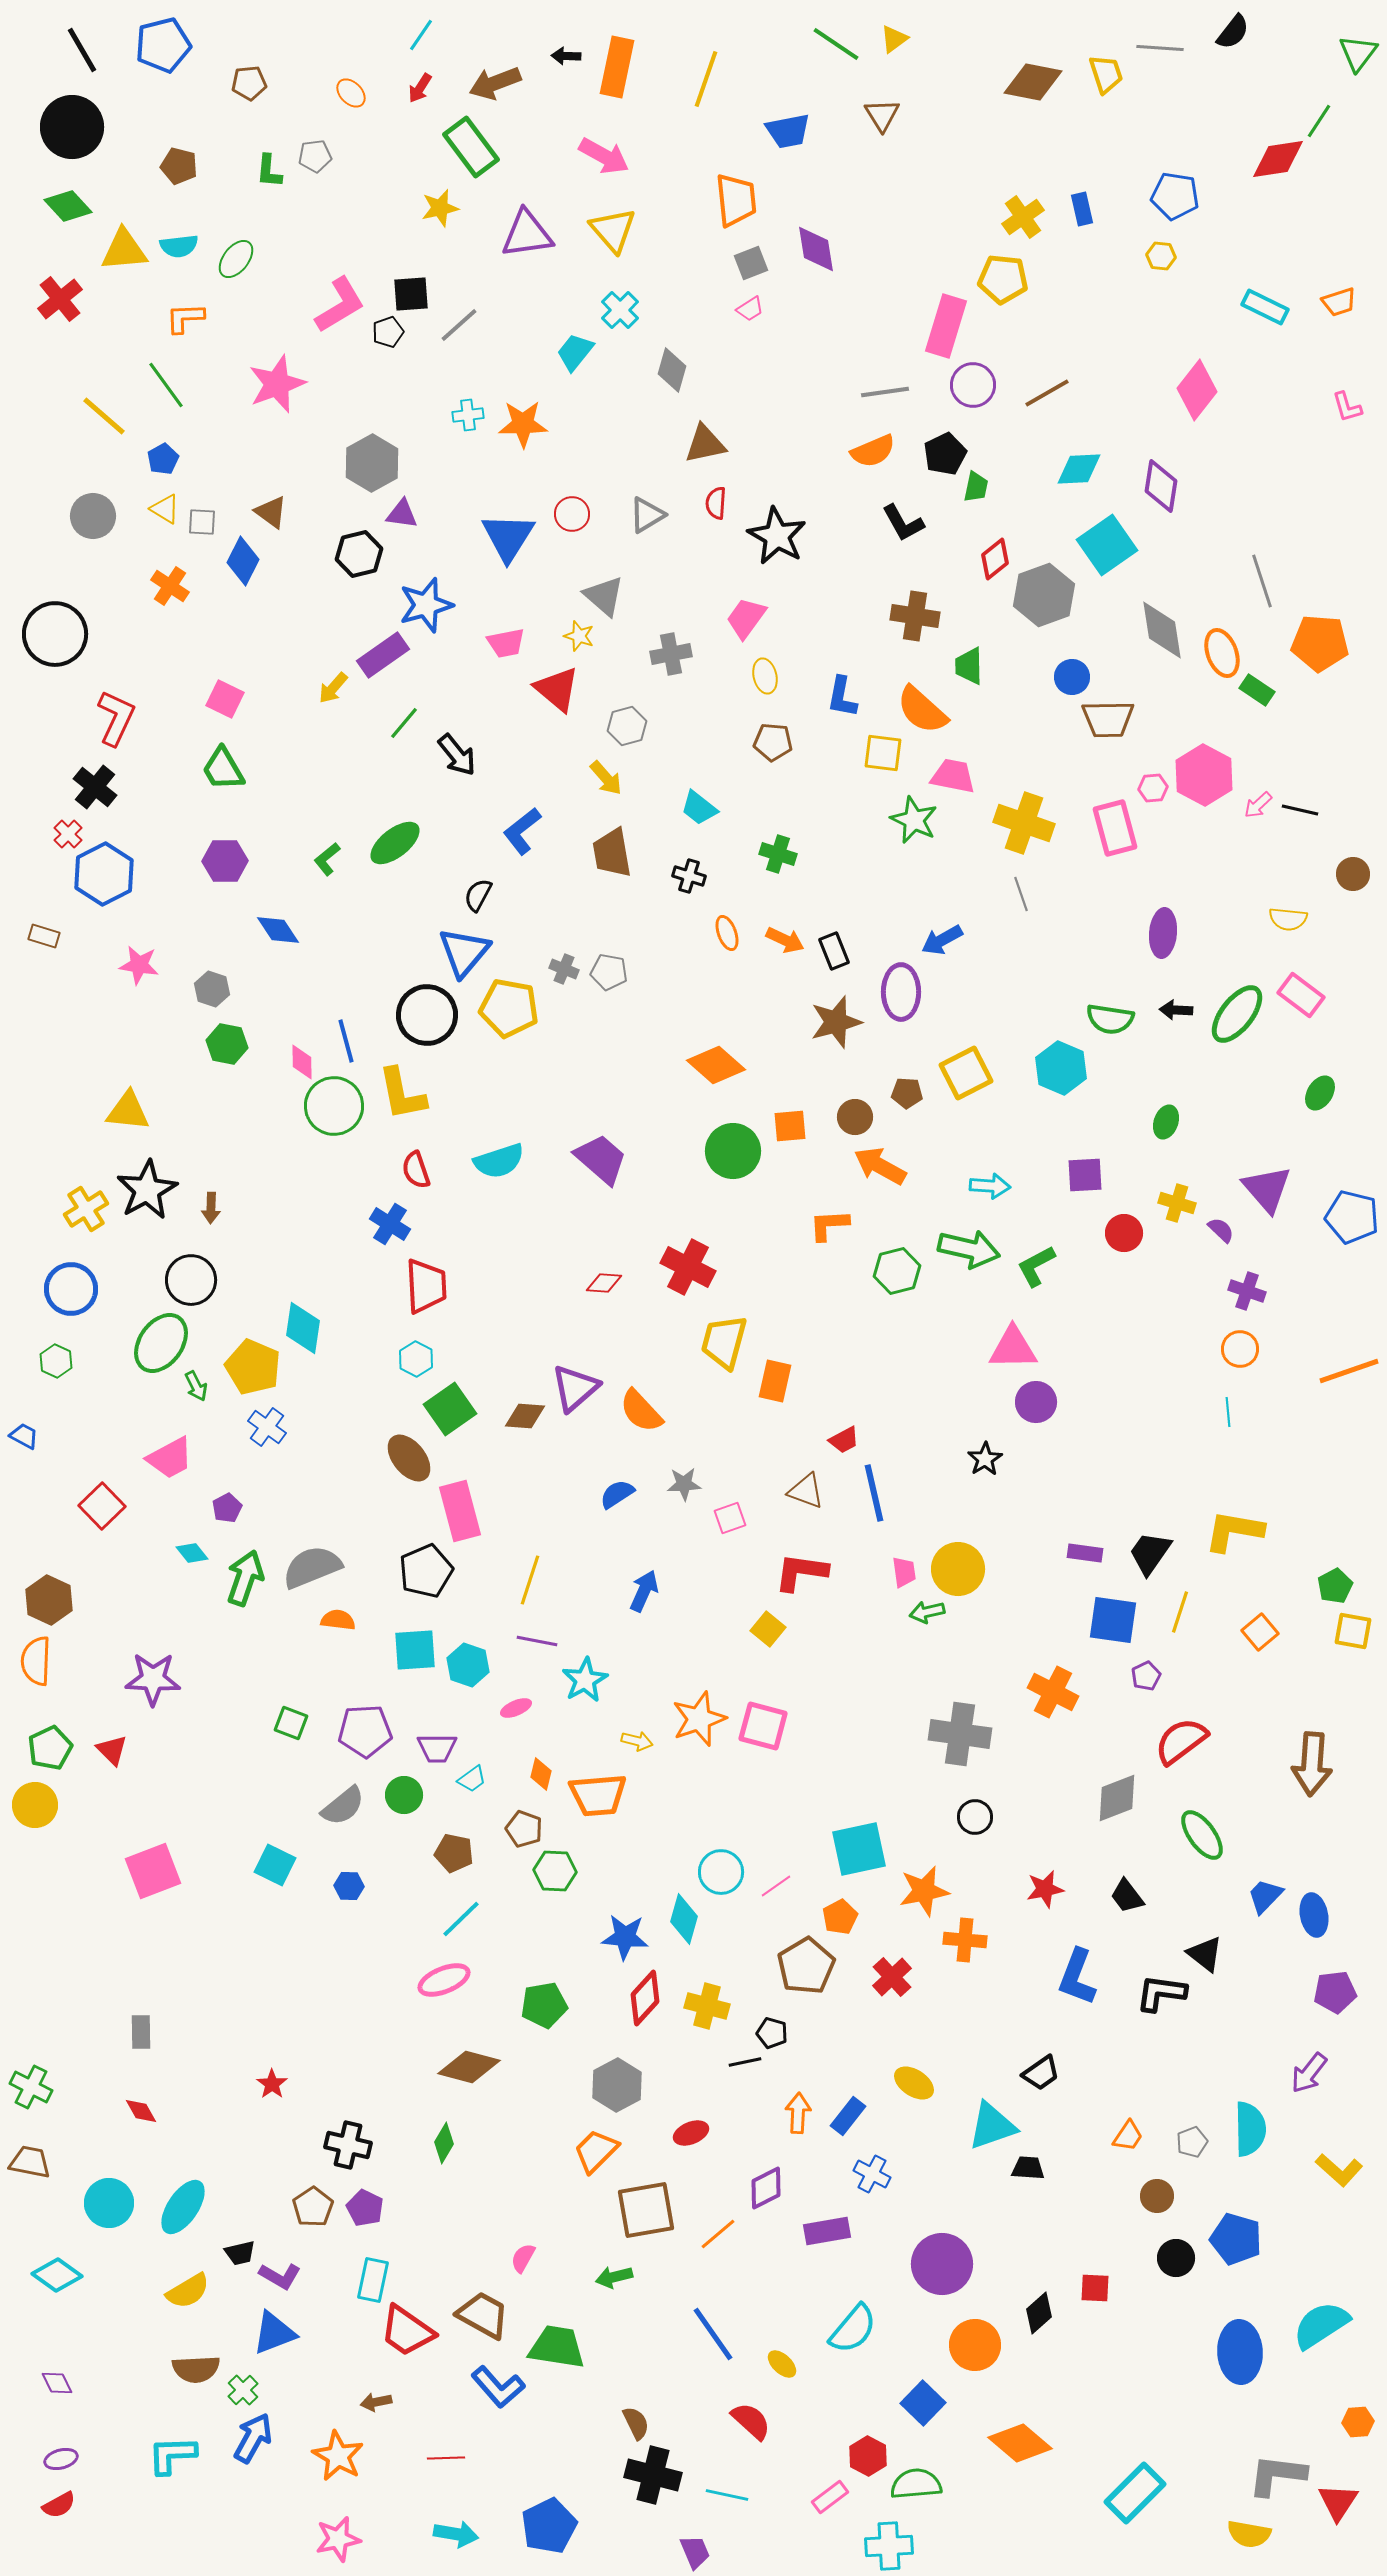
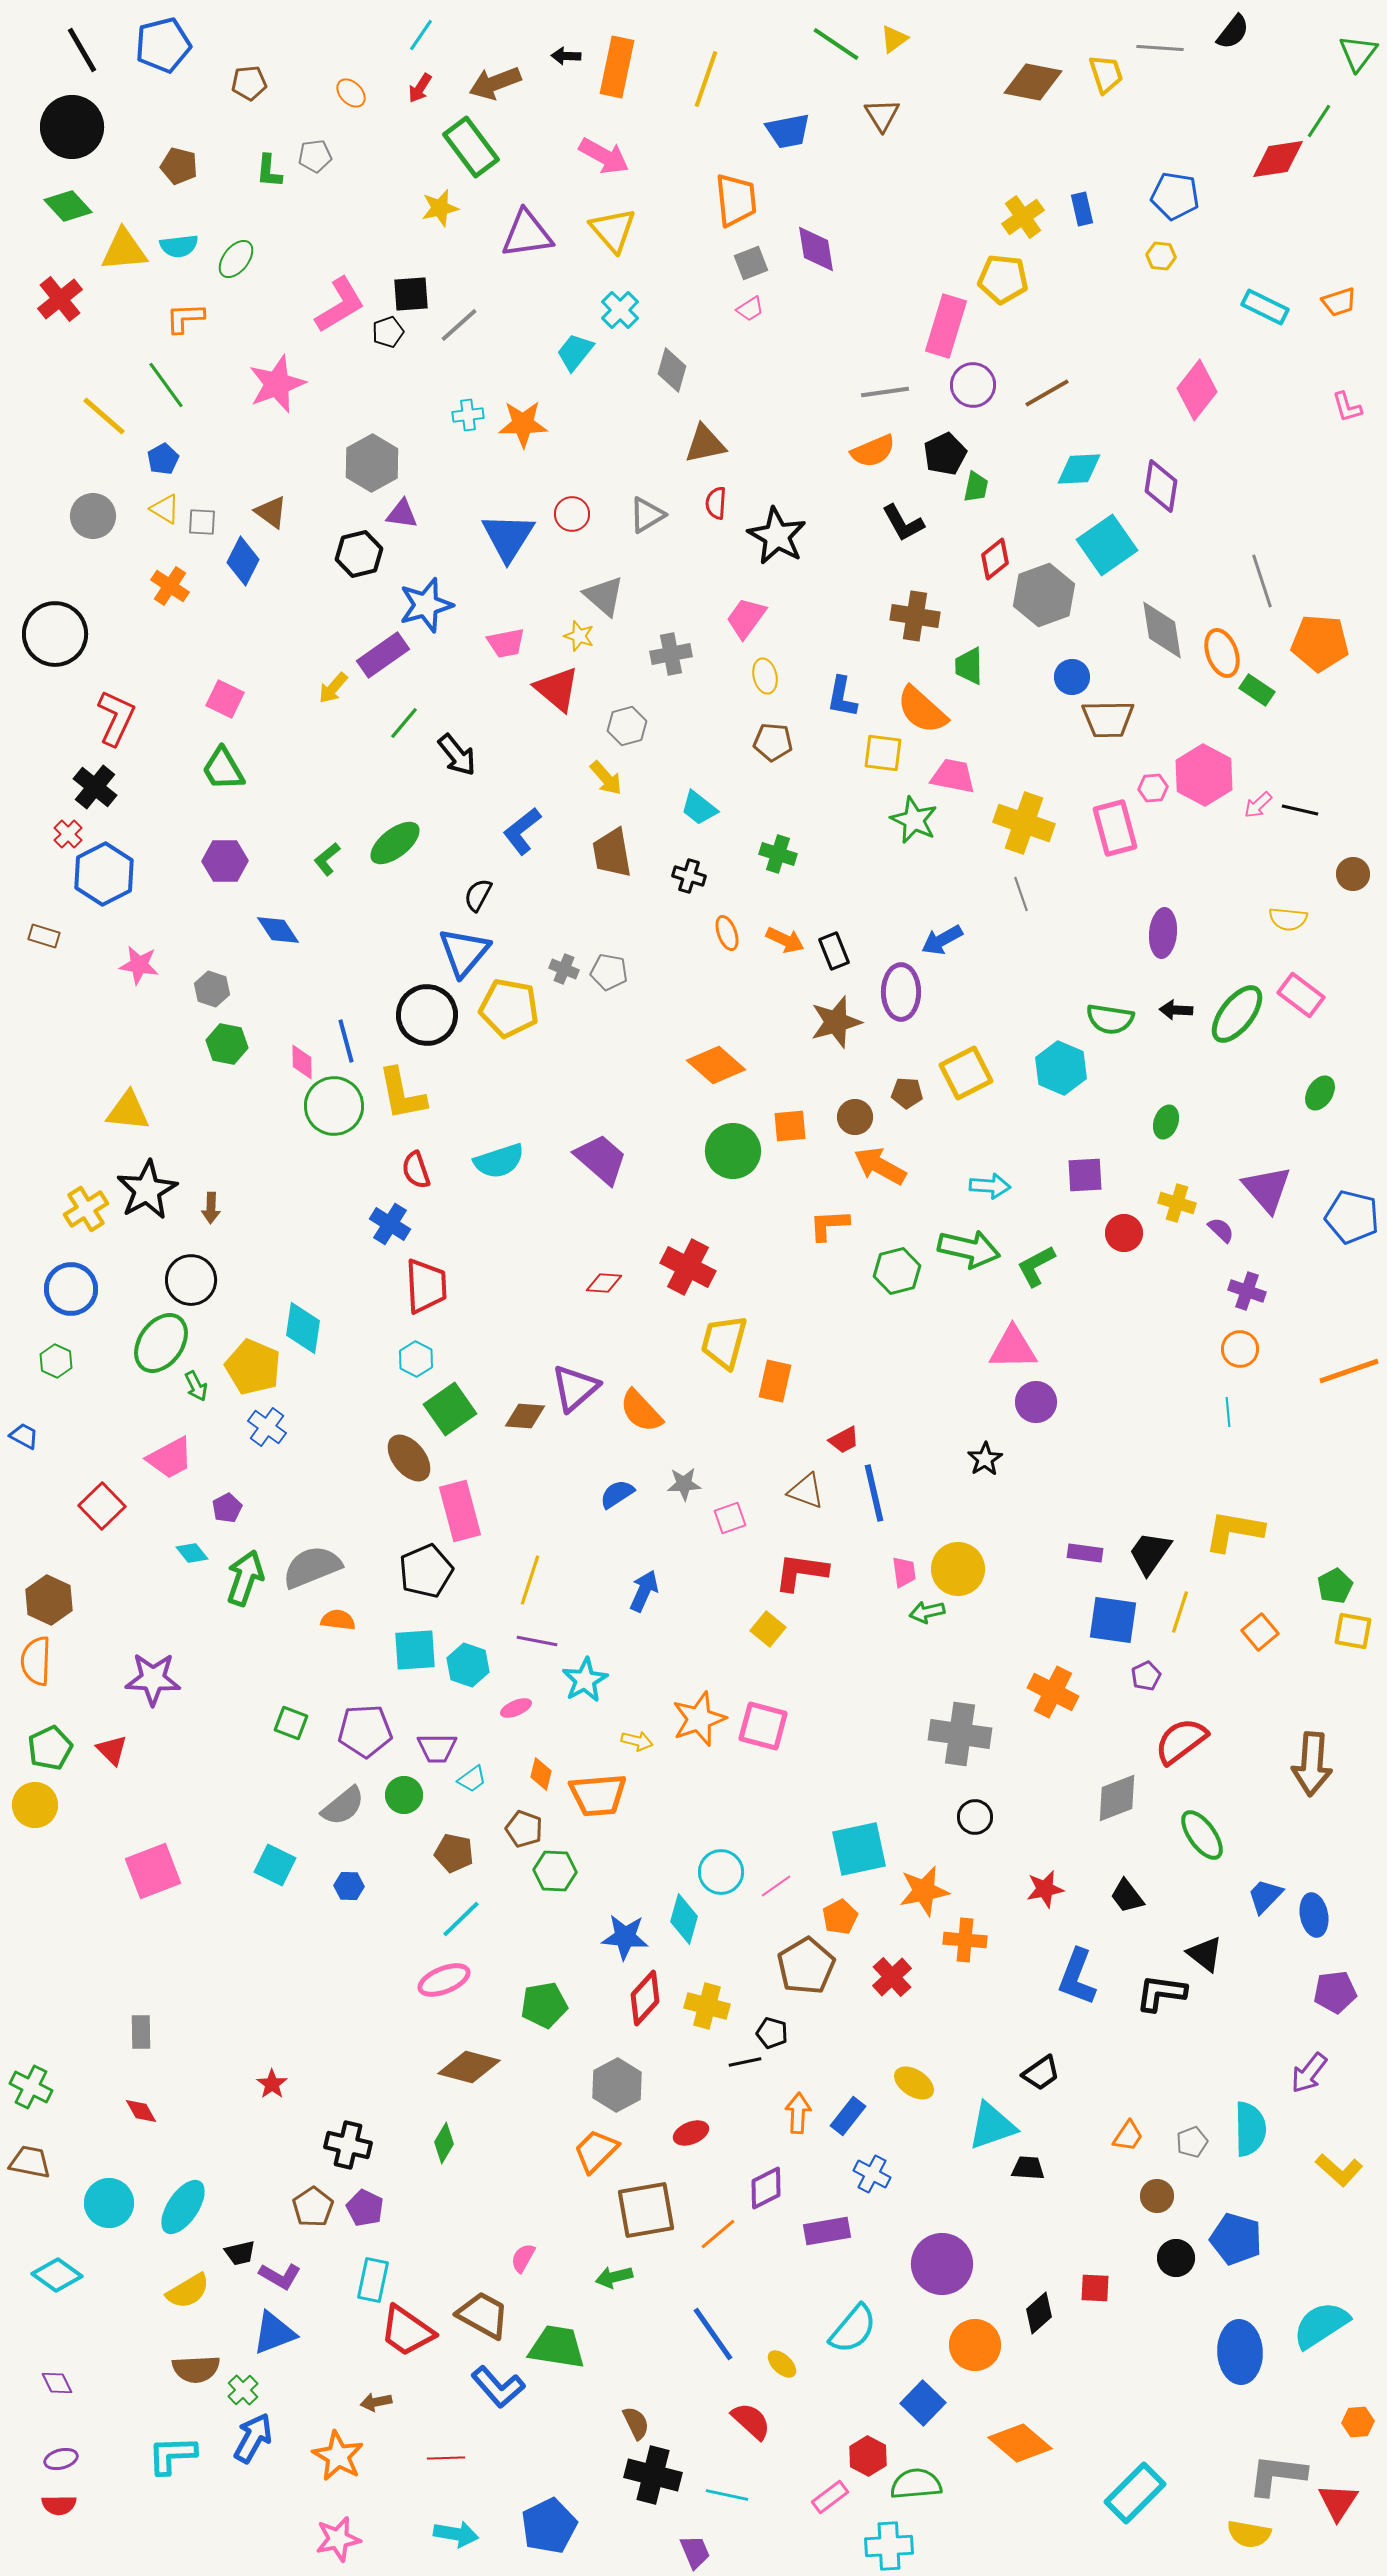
red semicircle at (59, 2505): rotated 28 degrees clockwise
